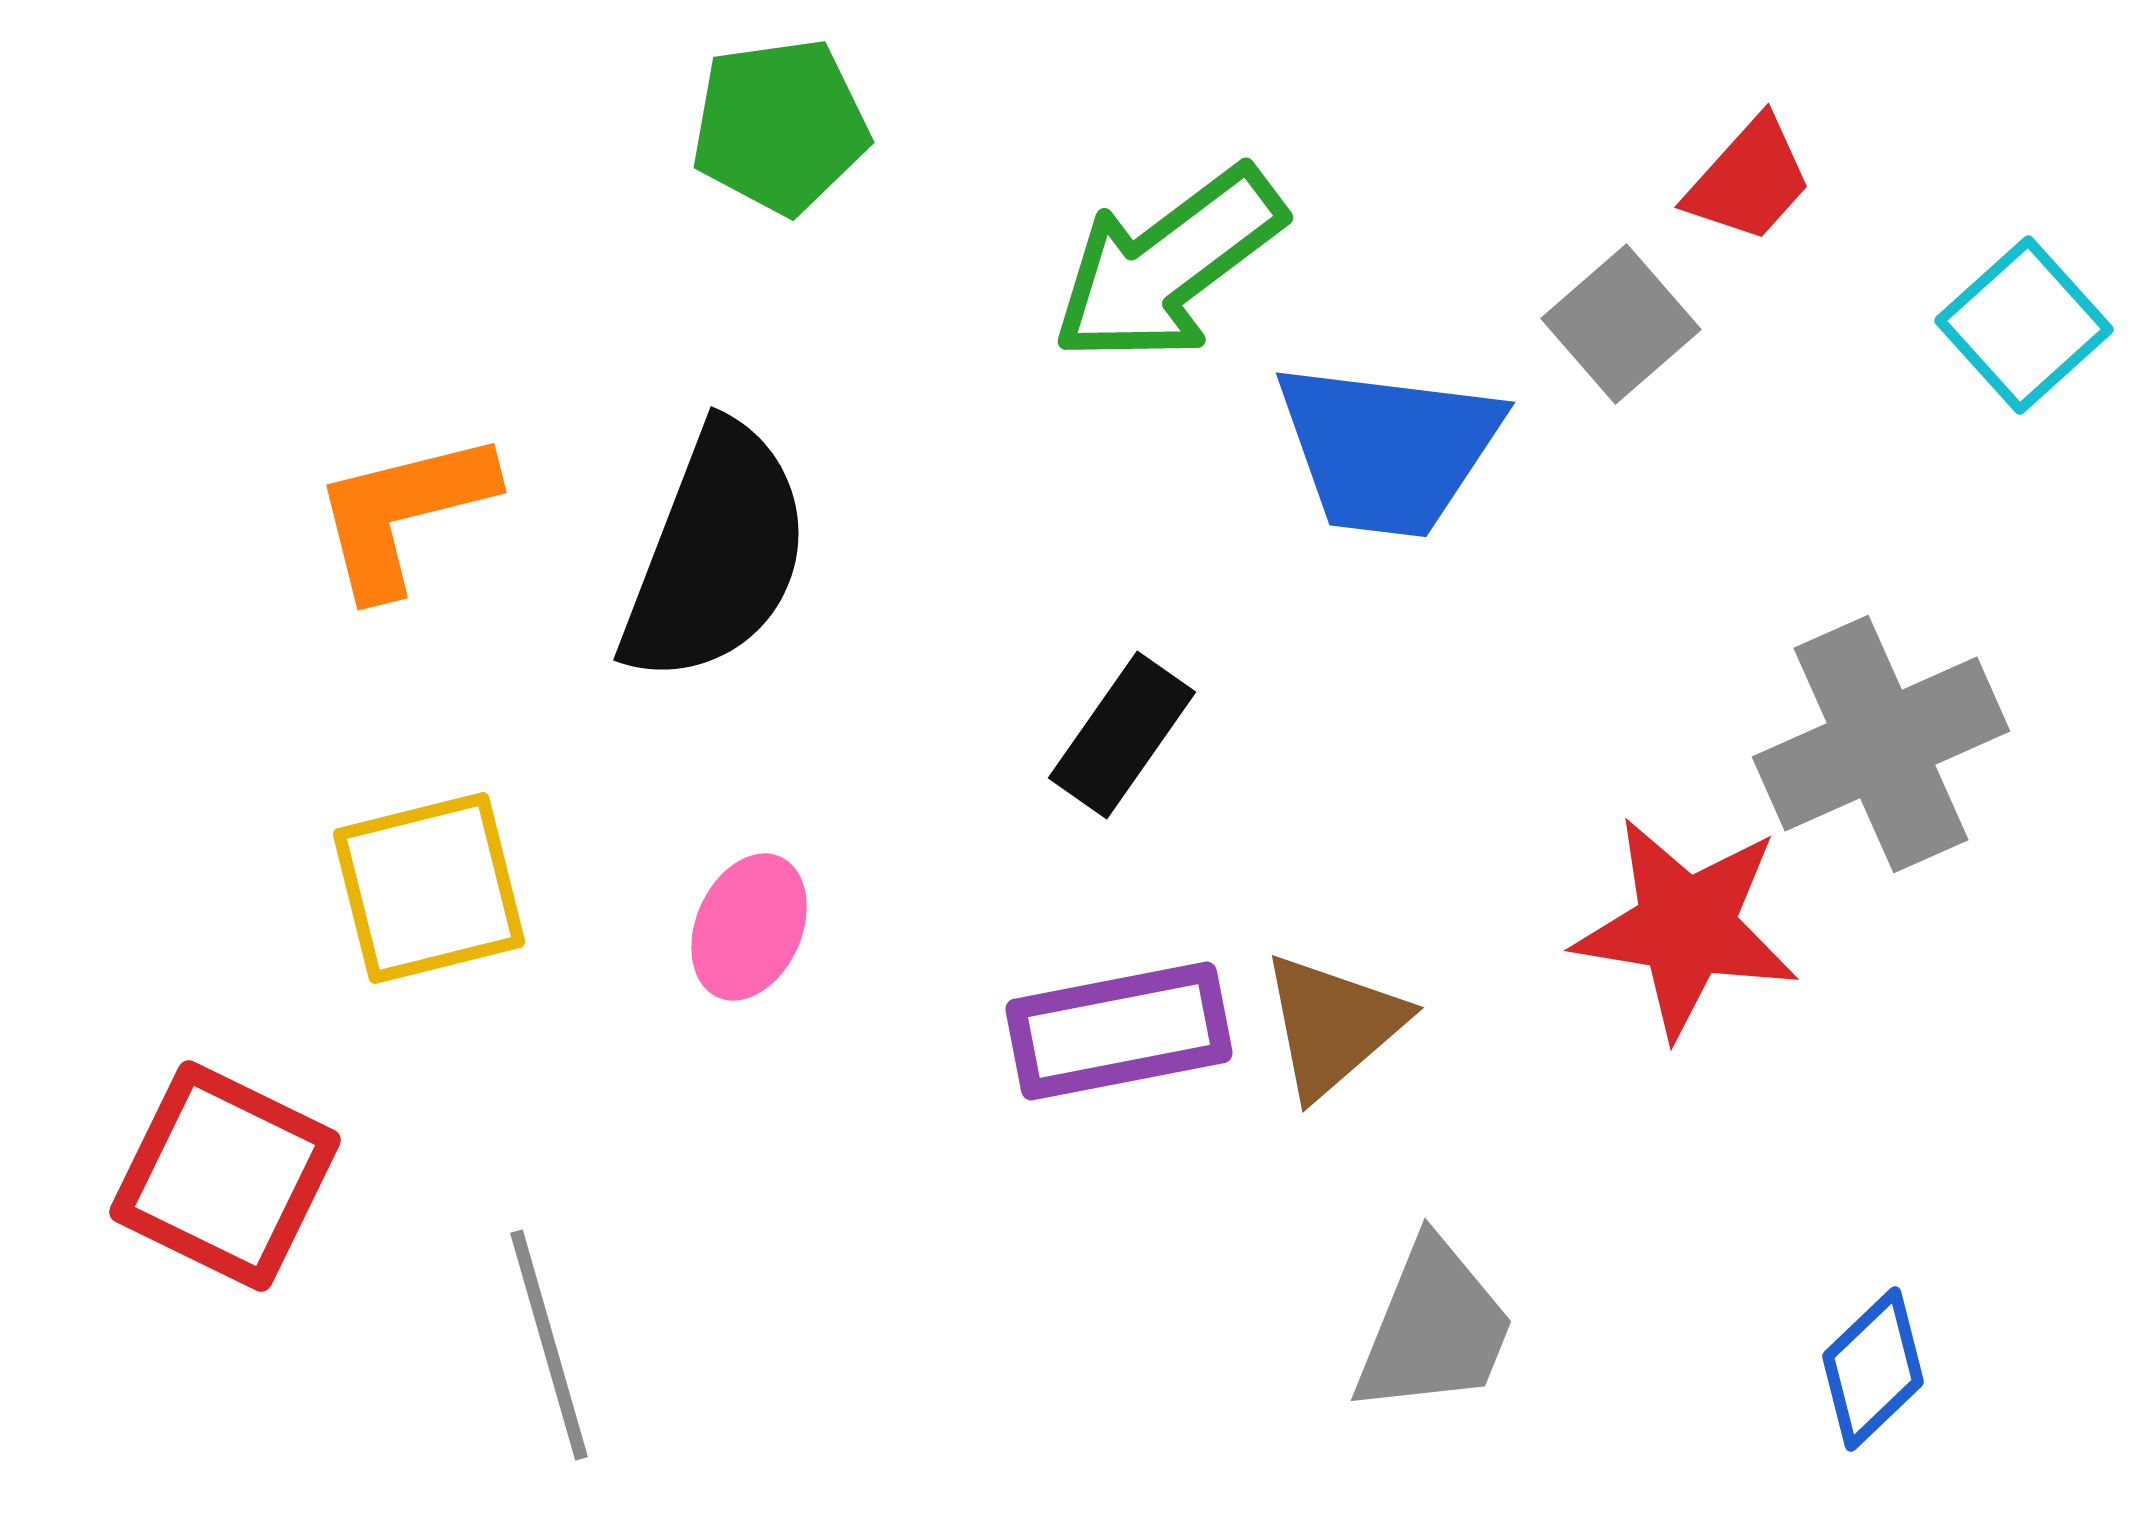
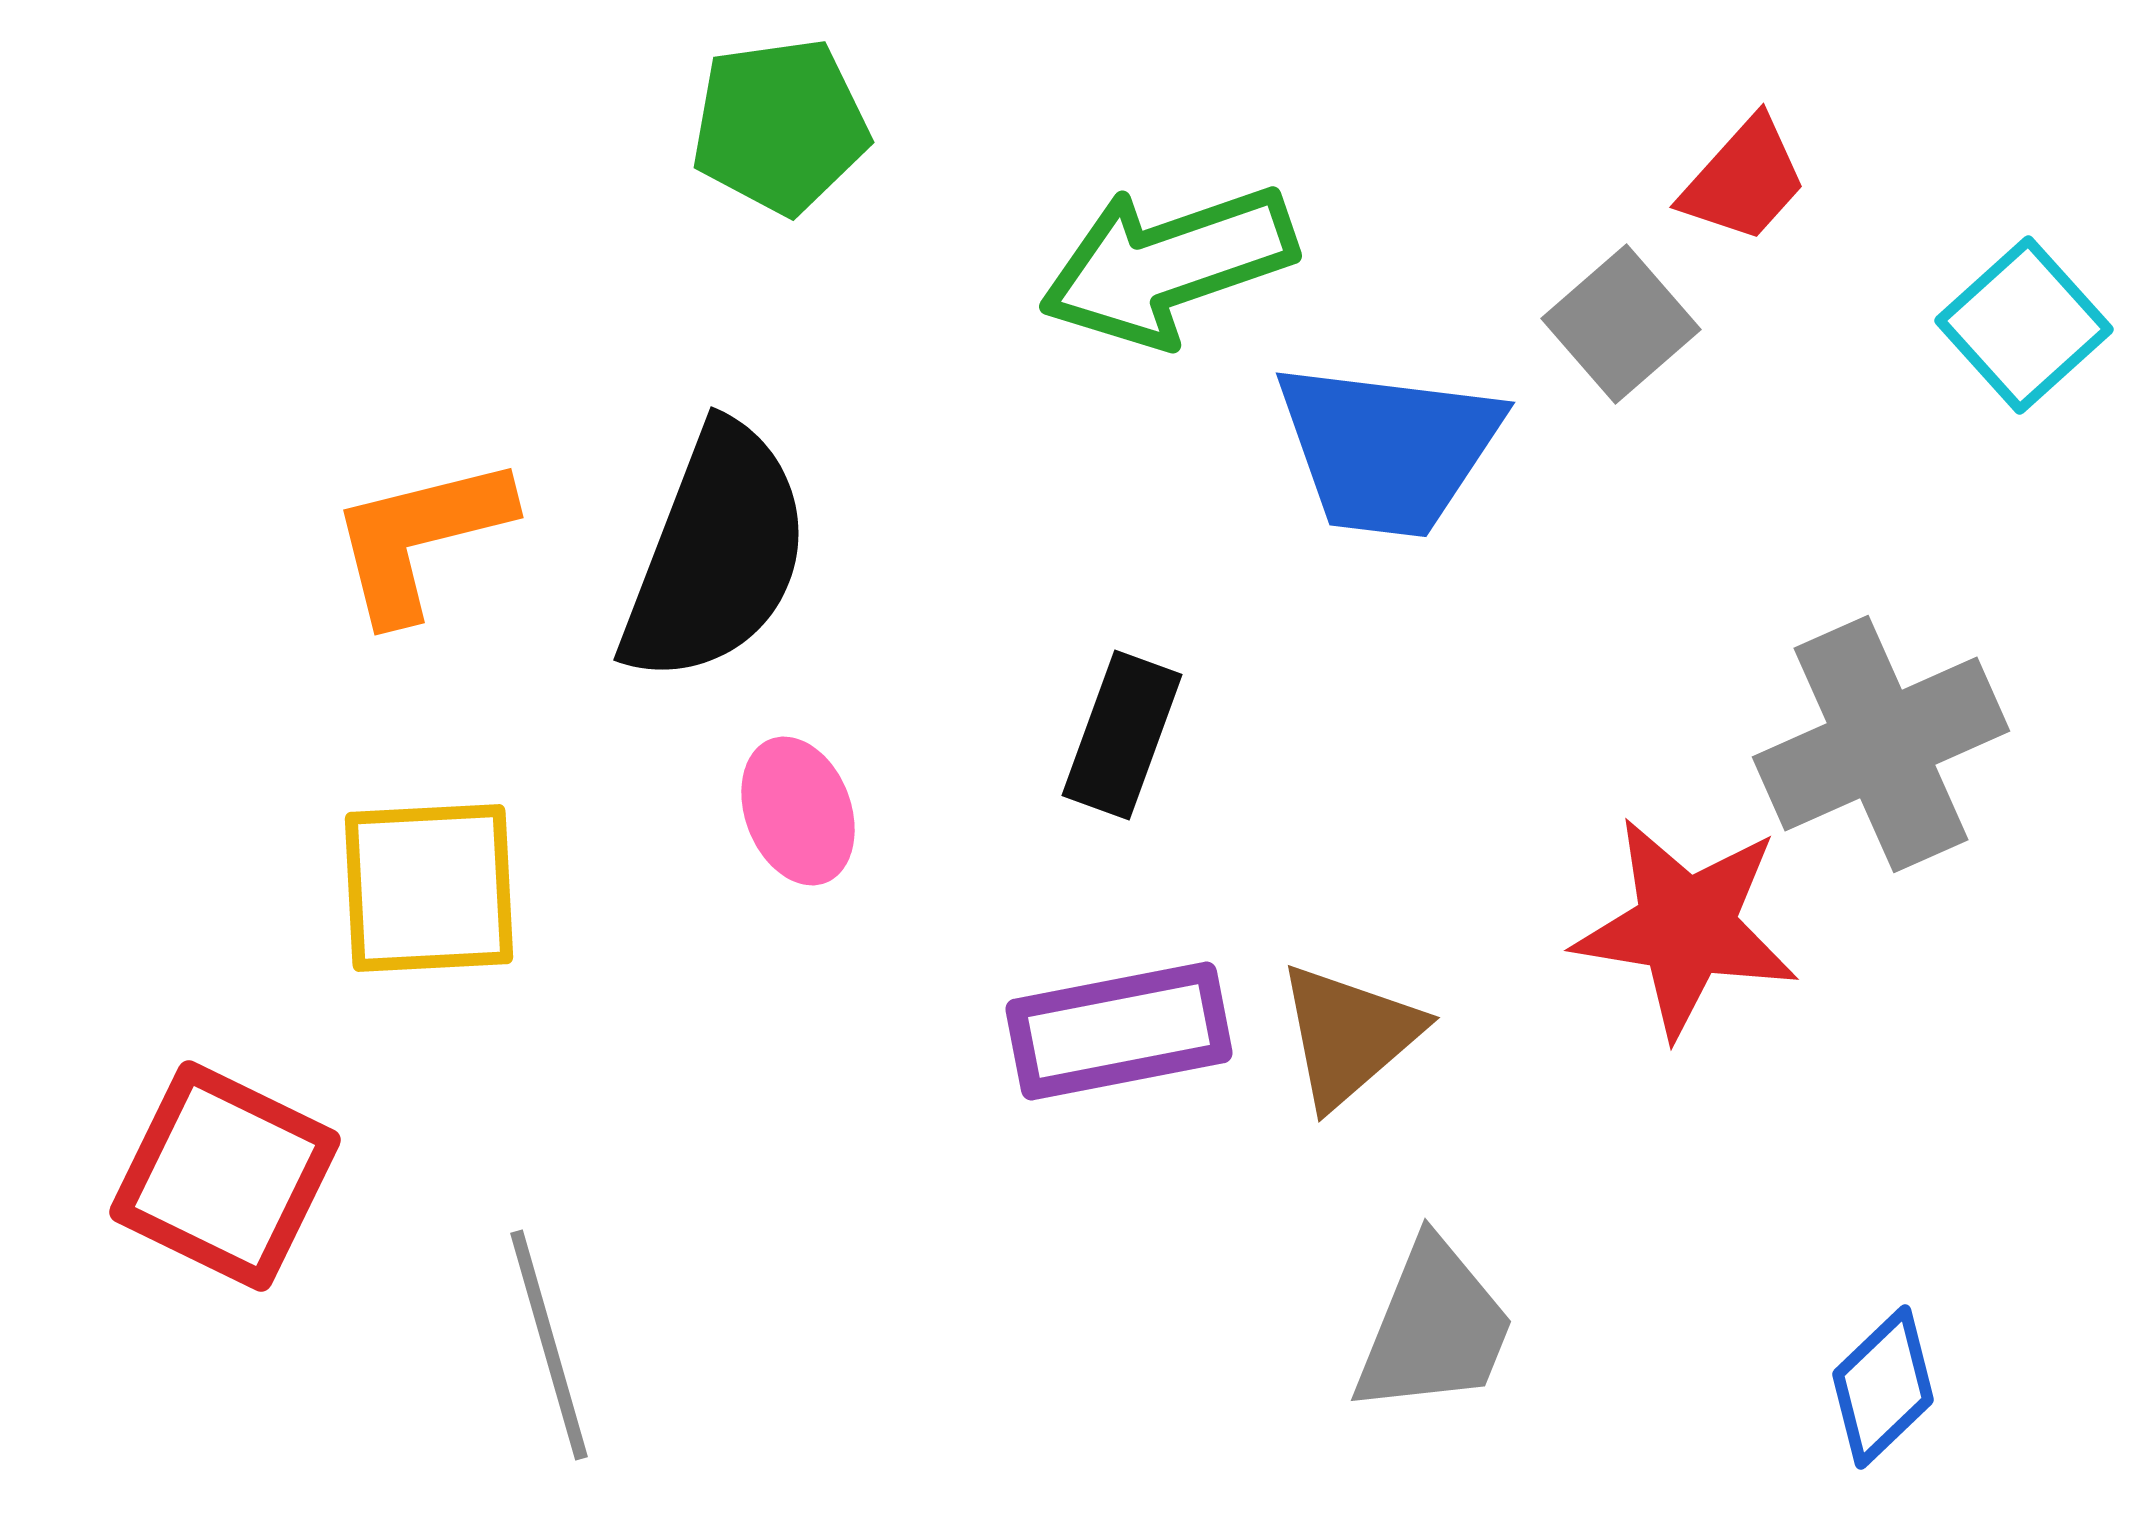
red trapezoid: moved 5 px left
green arrow: rotated 18 degrees clockwise
orange L-shape: moved 17 px right, 25 px down
black rectangle: rotated 15 degrees counterclockwise
yellow square: rotated 11 degrees clockwise
pink ellipse: moved 49 px right, 116 px up; rotated 45 degrees counterclockwise
brown triangle: moved 16 px right, 10 px down
blue diamond: moved 10 px right, 18 px down
